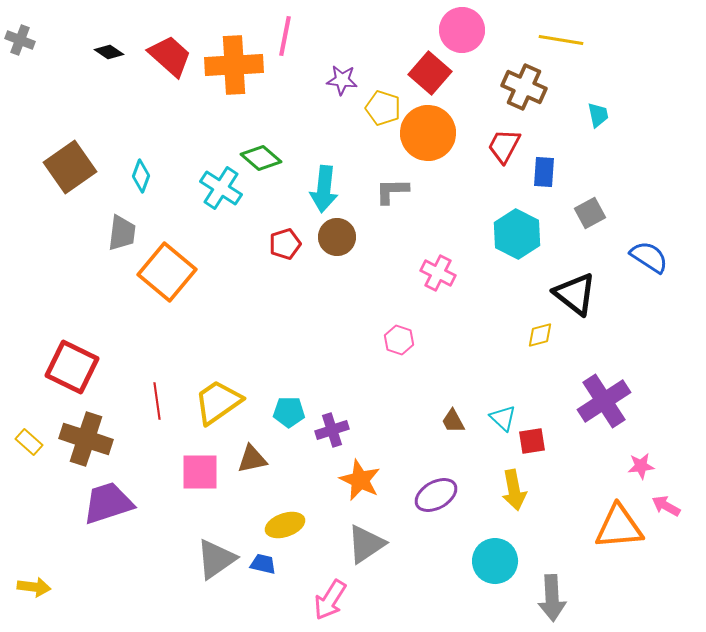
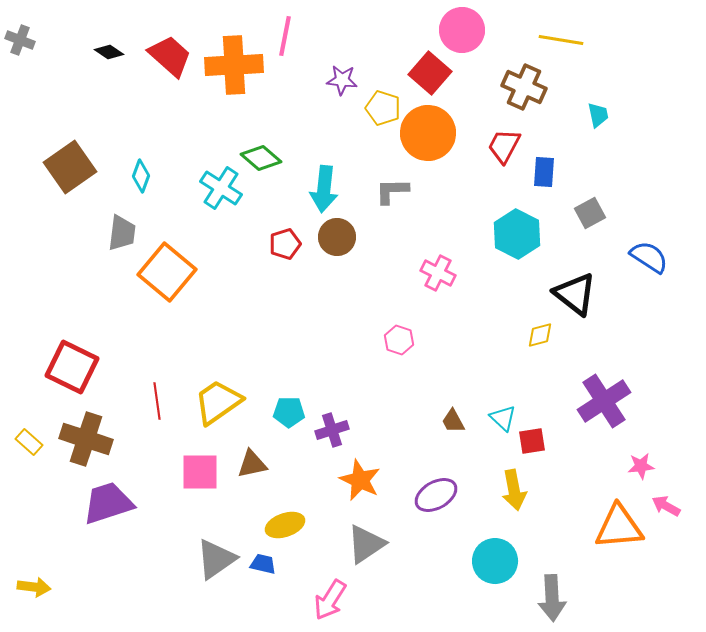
brown triangle at (252, 459): moved 5 px down
